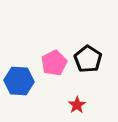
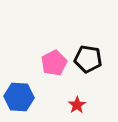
black pentagon: rotated 24 degrees counterclockwise
blue hexagon: moved 16 px down
